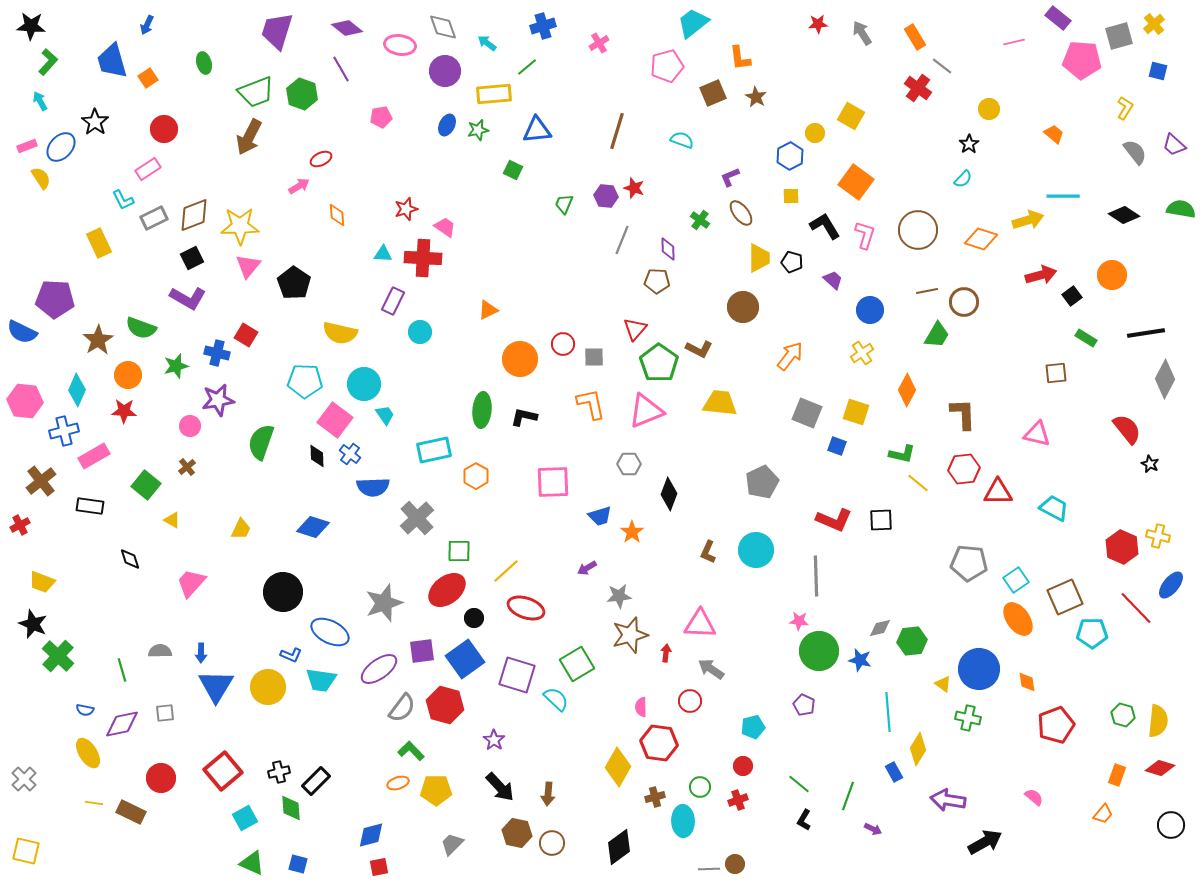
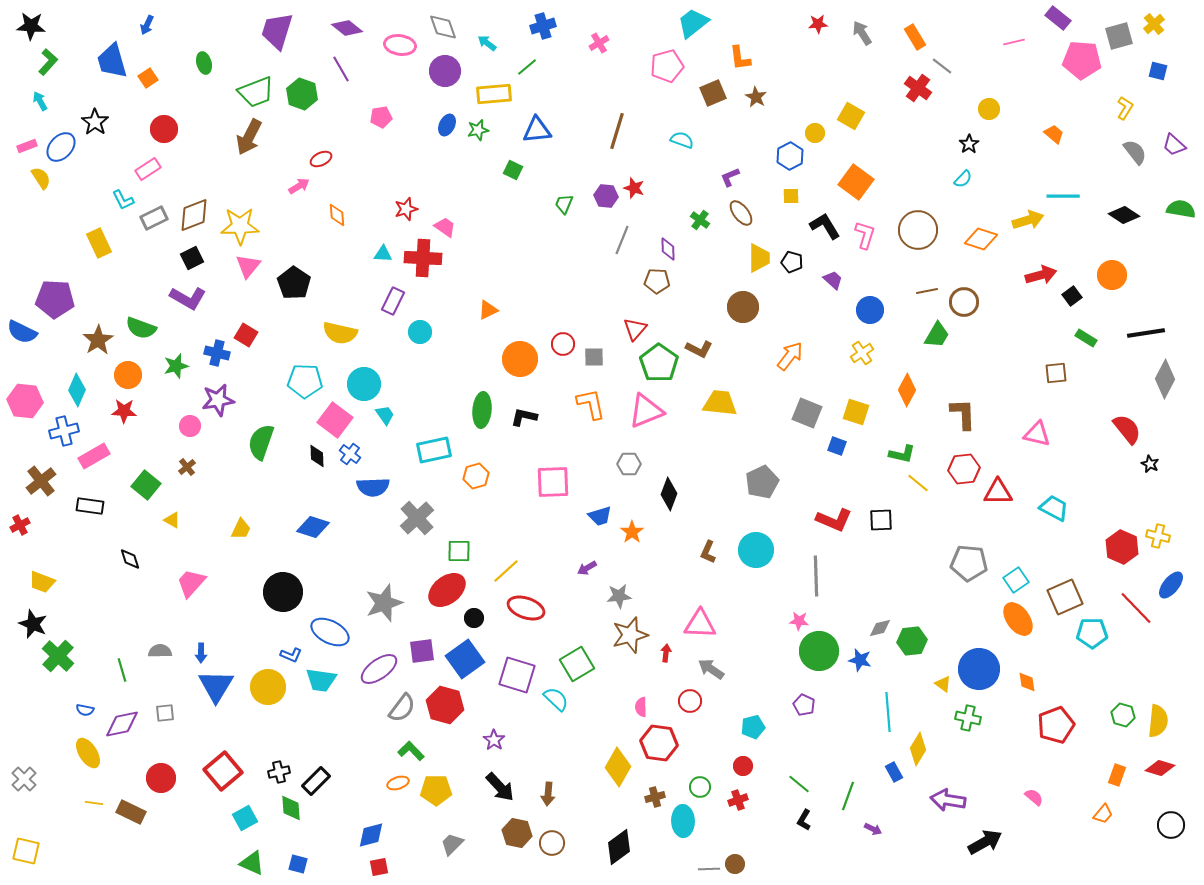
orange hexagon at (476, 476): rotated 15 degrees clockwise
